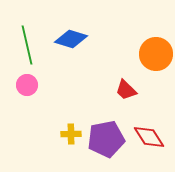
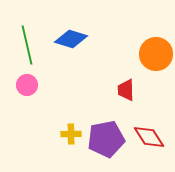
red trapezoid: rotated 45 degrees clockwise
